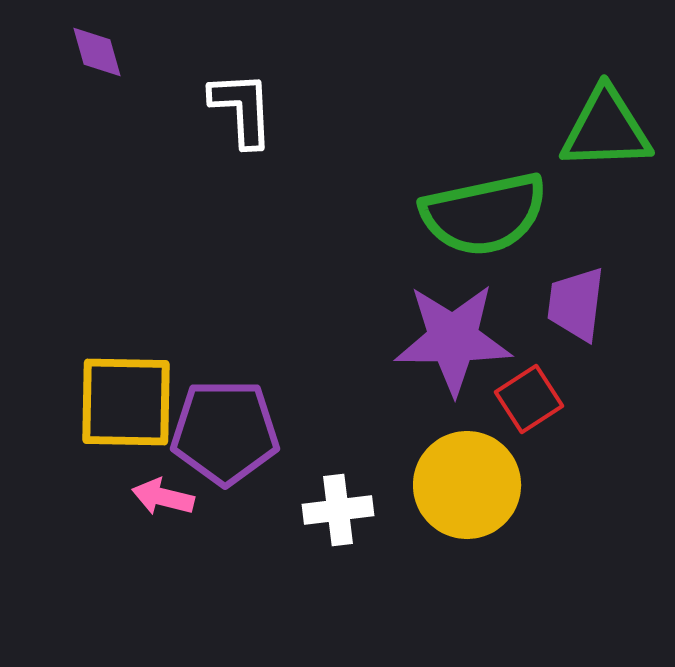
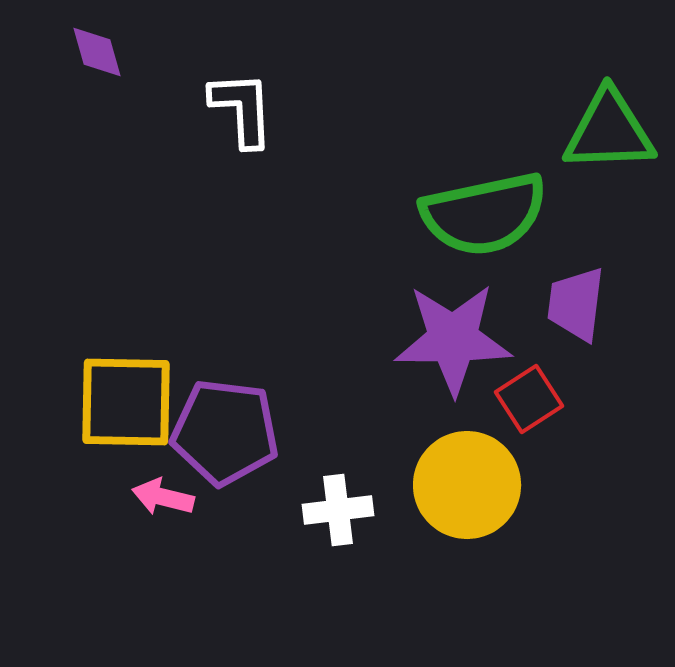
green triangle: moved 3 px right, 2 px down
purple pentagon: rotated 7 degrees clockwise
